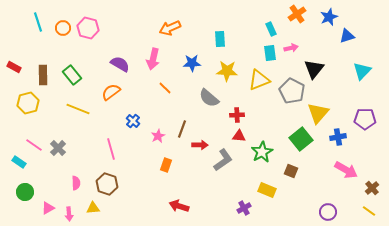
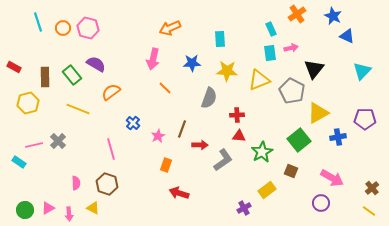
blue star at (329, 17): moved 4 px right, 1 px up; rotated 24 degrees counterclockwise
blue triangle at (347, 36): rotated 42 degrees clockwise
purple semicircle at (120, 64): moved 24 px left
brown rectangle at (43, 75): moved 2 px right, 2 px down
gray semicircle at (209, 98): rotated 110 degrees counterclockwise
yellow triangle at (318, 113): rotated 20 degrees clockwise
blue cross at (133, 121): moved 2 px down
green square at (301, 139): moved 2 px left, 1 px down
pink line at (34, 145): rotated 48 degrees counterclockwise
gray cross at (58, 148): moved 7 px up
pink arrow at (346, 170): moved 14 px left, 8 px down
yellow rectangle at (267, 190): rotated 60 degrees counterclockwise
green circle at (25, 192): moved 18 px down
red arrow at (179, 206): moved 13 px up
yellow triangle at (93, 208): rotated 32 degrees clockwise
purple circle at (328, 212): moved 7 px left, 9 px up
